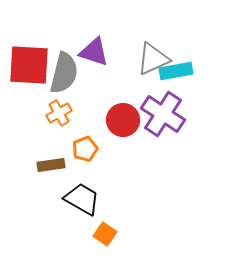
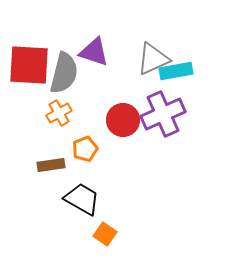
purple cross: rotated 33 degrees clockwise
